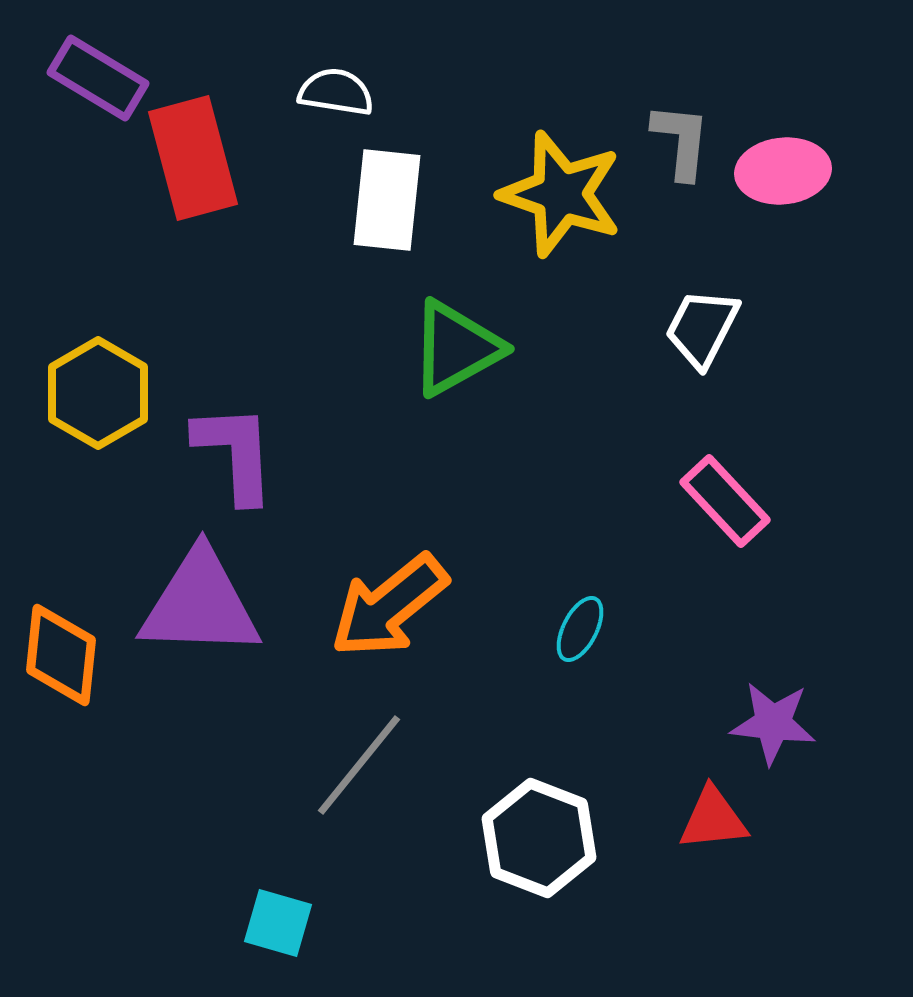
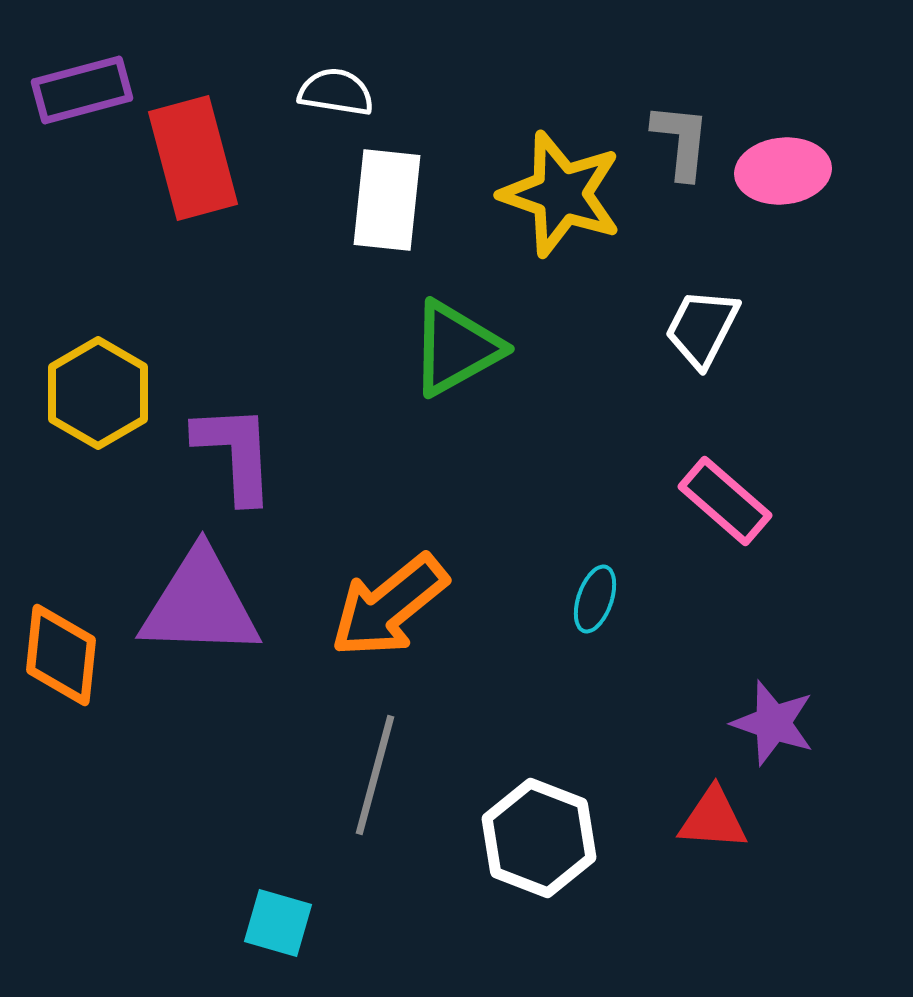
purple rectangle: moved 16 px left, 12 px down; rotated 46 degrees counterclockwise
pink rectangle: rotated 6 degrees counterclockwise
cyan ellipse: moved 15 px right, 30 px up; rotated 8 degrees counterclockwise
purple star: rotated 12 degrees clockwise
gray line: moved 16 px right, 10 px down; rotated 24 degrees counterclockwise
red triangle: rotated 10 degrees clockwise
